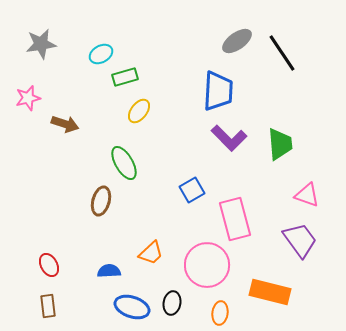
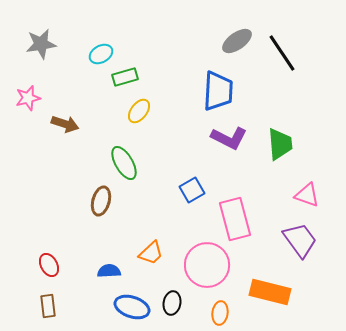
purple L-shape: rotated 18 degrees counterclockwise
